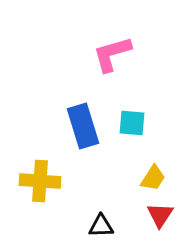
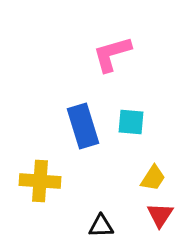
cyan square: moved 1 px left, 1 px up
